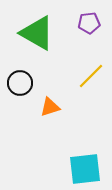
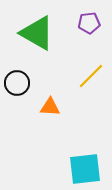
black circle: moved 3 px left
orange triangle: rotated 20 degrees clockwise
